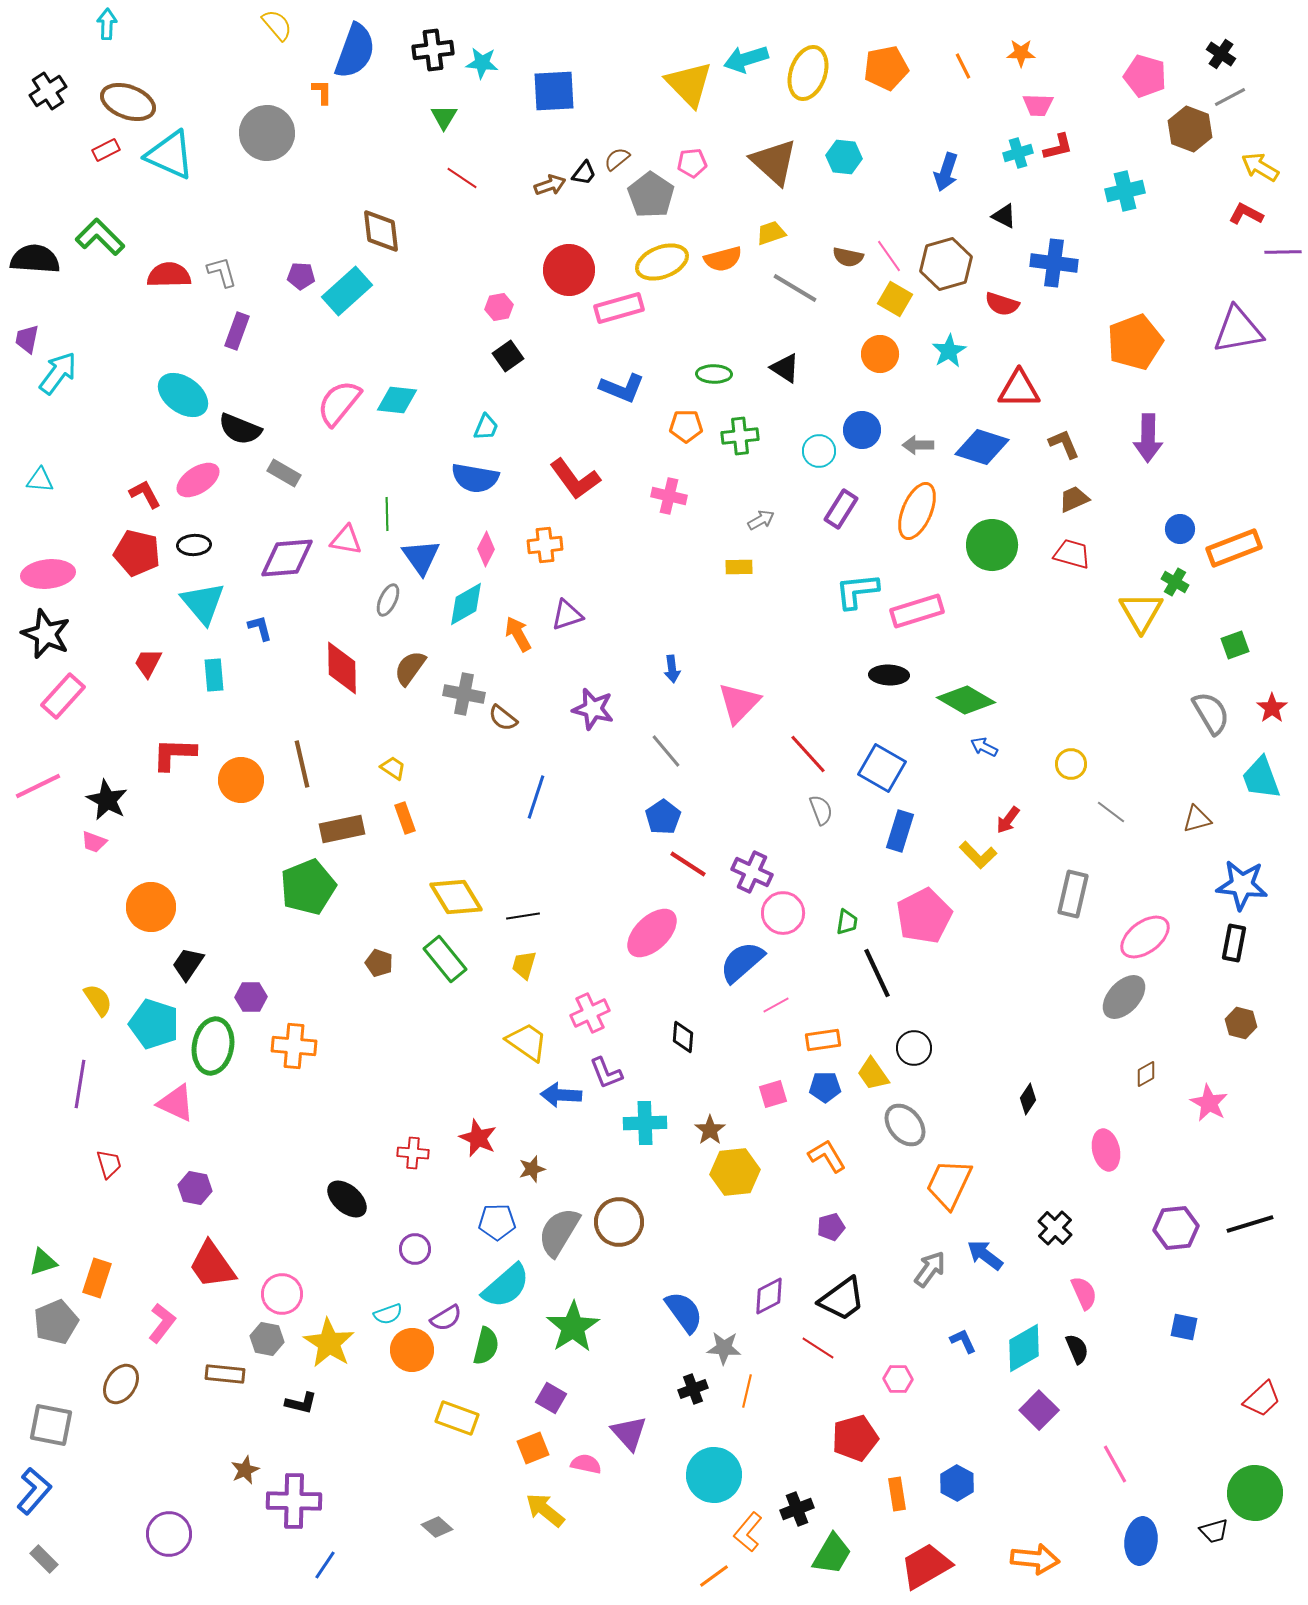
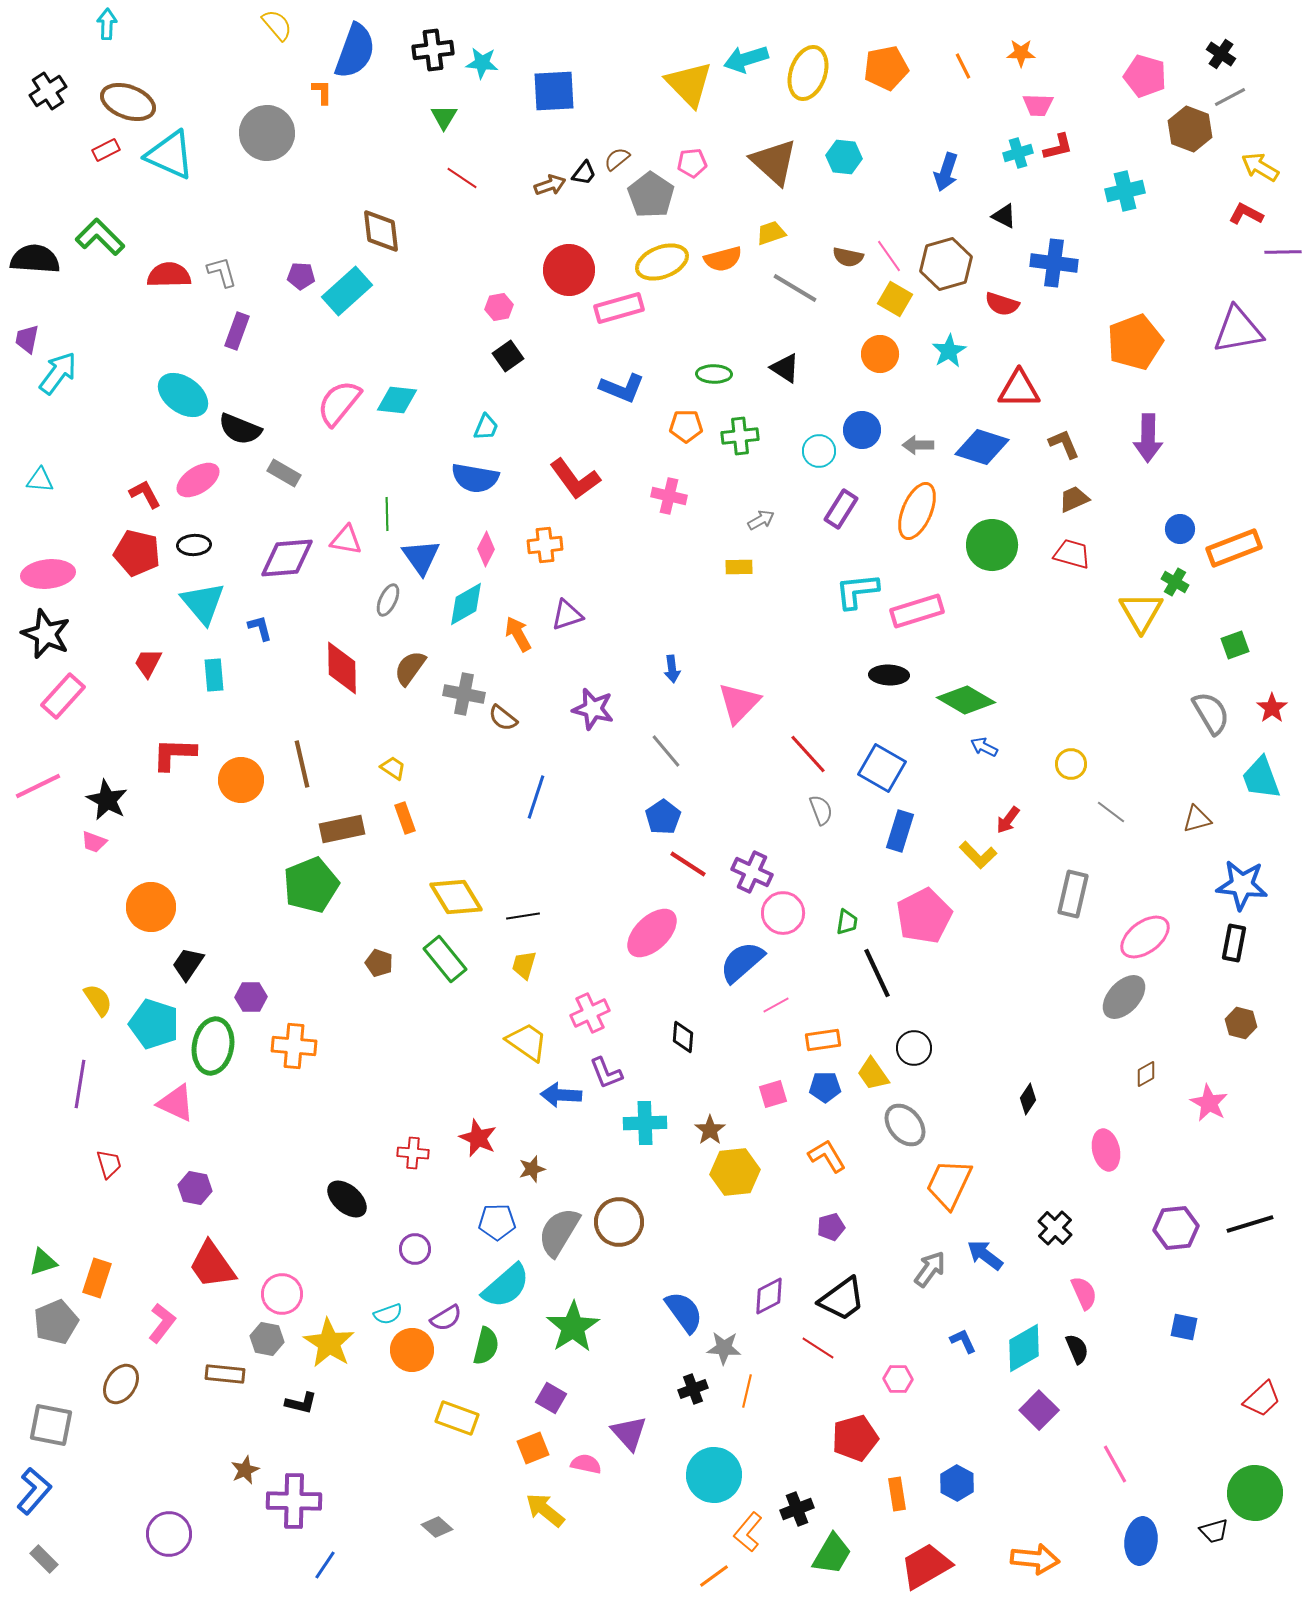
green pentagon at (308, 887): moved 3 px right, 2 px up
